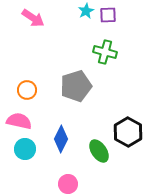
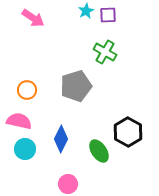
green cross: rotated 15 degrees clockwise
